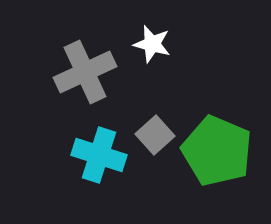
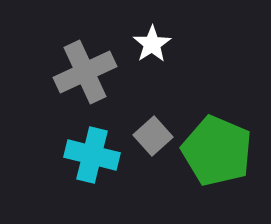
white star: rotated 24 degrees clockwise
gray square: moved 2 px left, 1 px down
cyan cross: moved 7 px left; rotated 4 degrees counterclockwise
